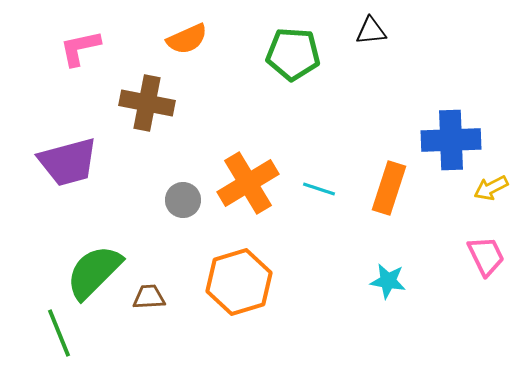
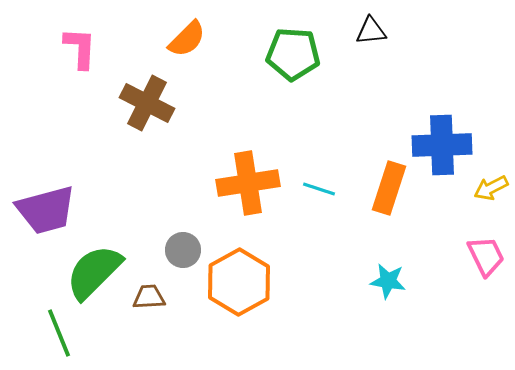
orange semicircle: rotated 21 degrees counterclockwise
pink L-shape: rotated 105 degrees clockwise
brown cross: rotated 16 degrees clockwise
blue cross: moved 9 px left, 5 px down
purple trapezoid: moved 22 px left, 48 px down
orange cross: rotated 22 degrees clockwise
gray circle: moved 50 px down
orange hexagon: rotated 12 degrees counterclockwise
